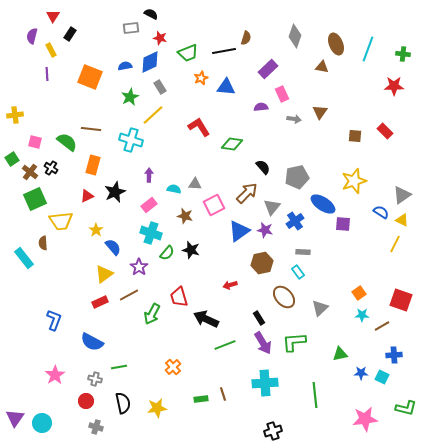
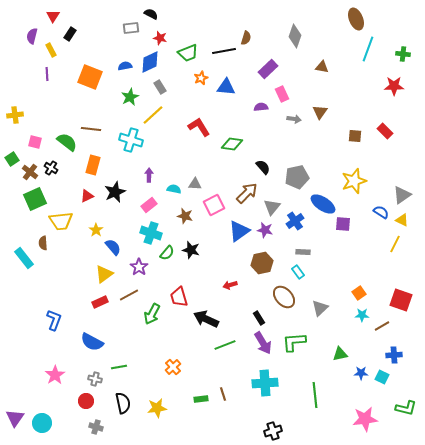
brown ellipse at (336, 44): moved 20 px right, 25 px up
